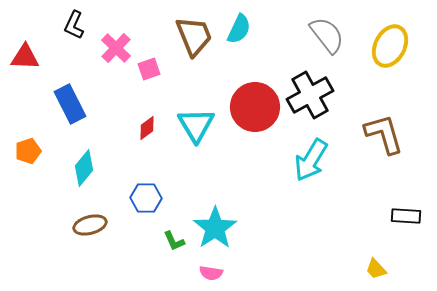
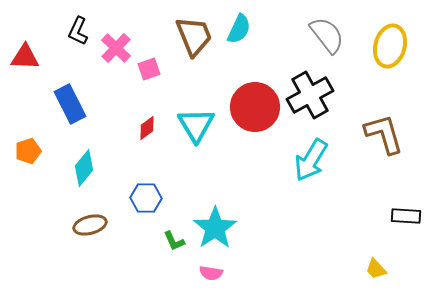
black L-shape: moved 4 px right, 6 px down
yellow ellipse: rotated 12 degrees counterclockwise
